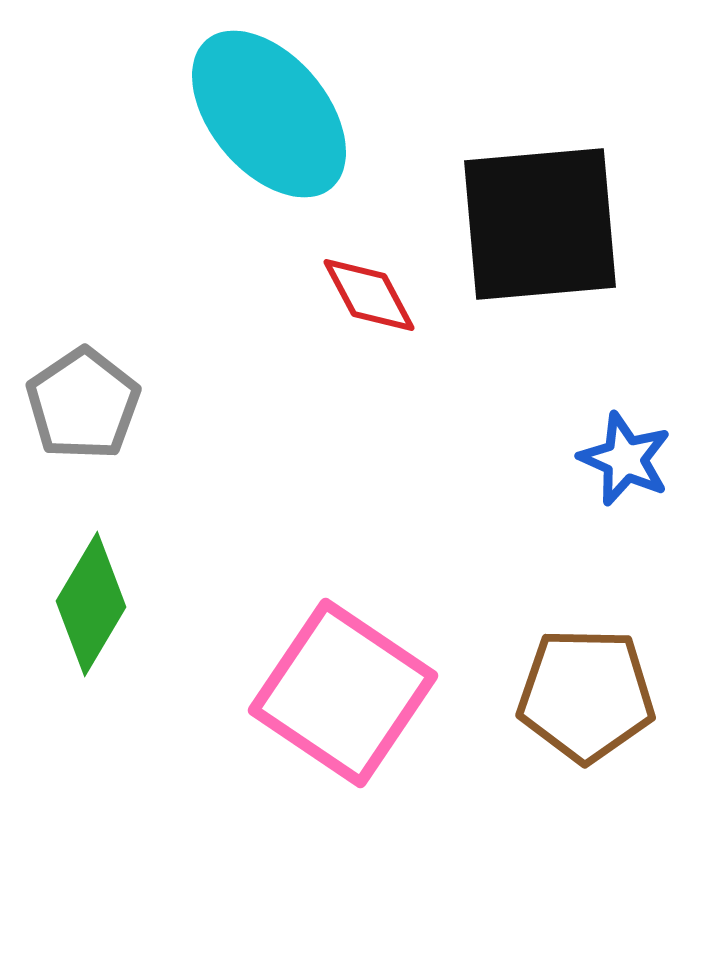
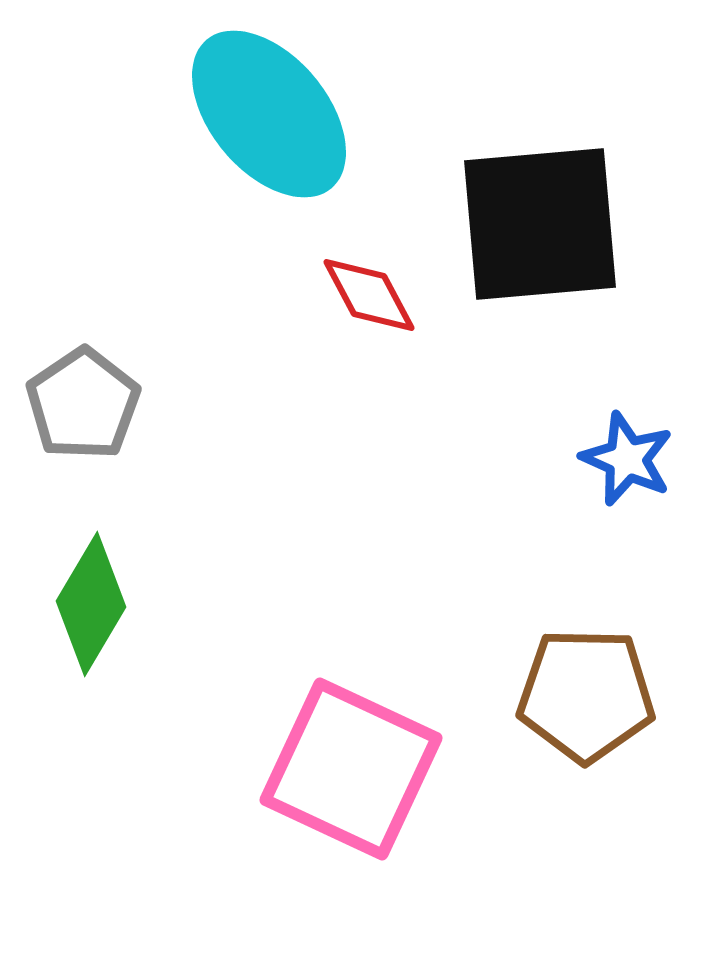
blue star: moved 2 px right
pink square: moved 8 px right, 76 px down; rotated 9 degrees counterclockwise
